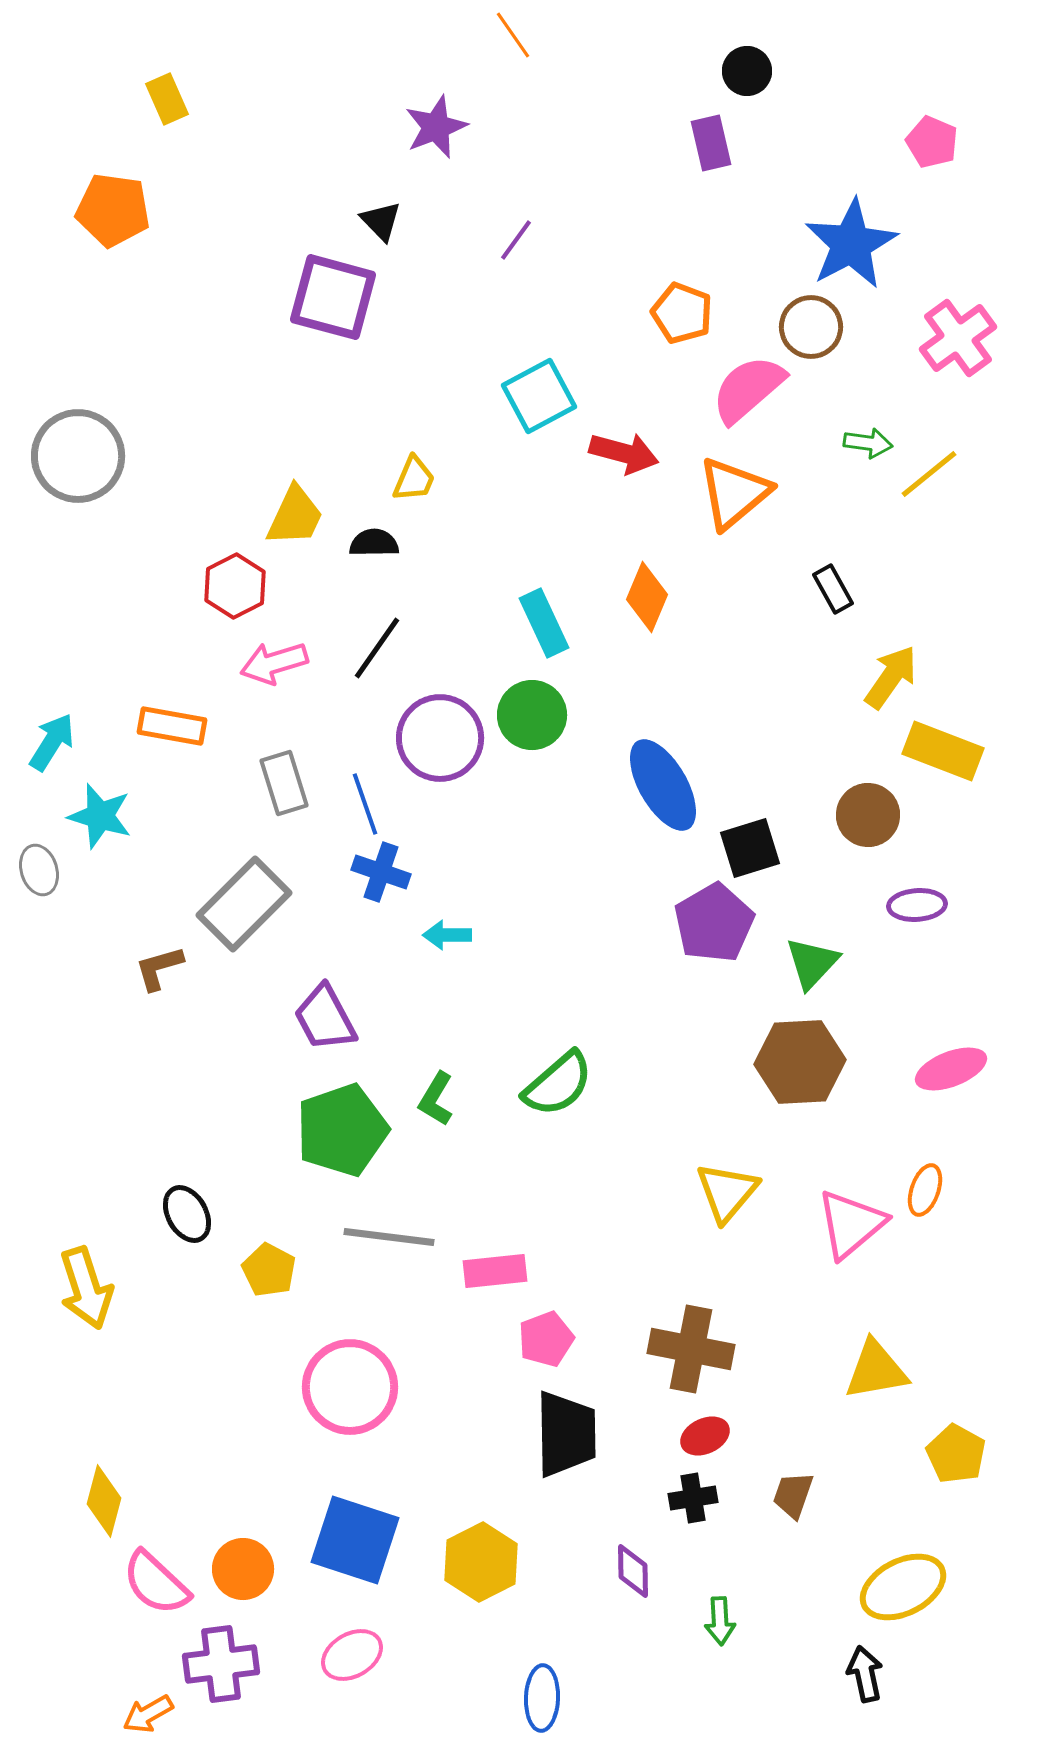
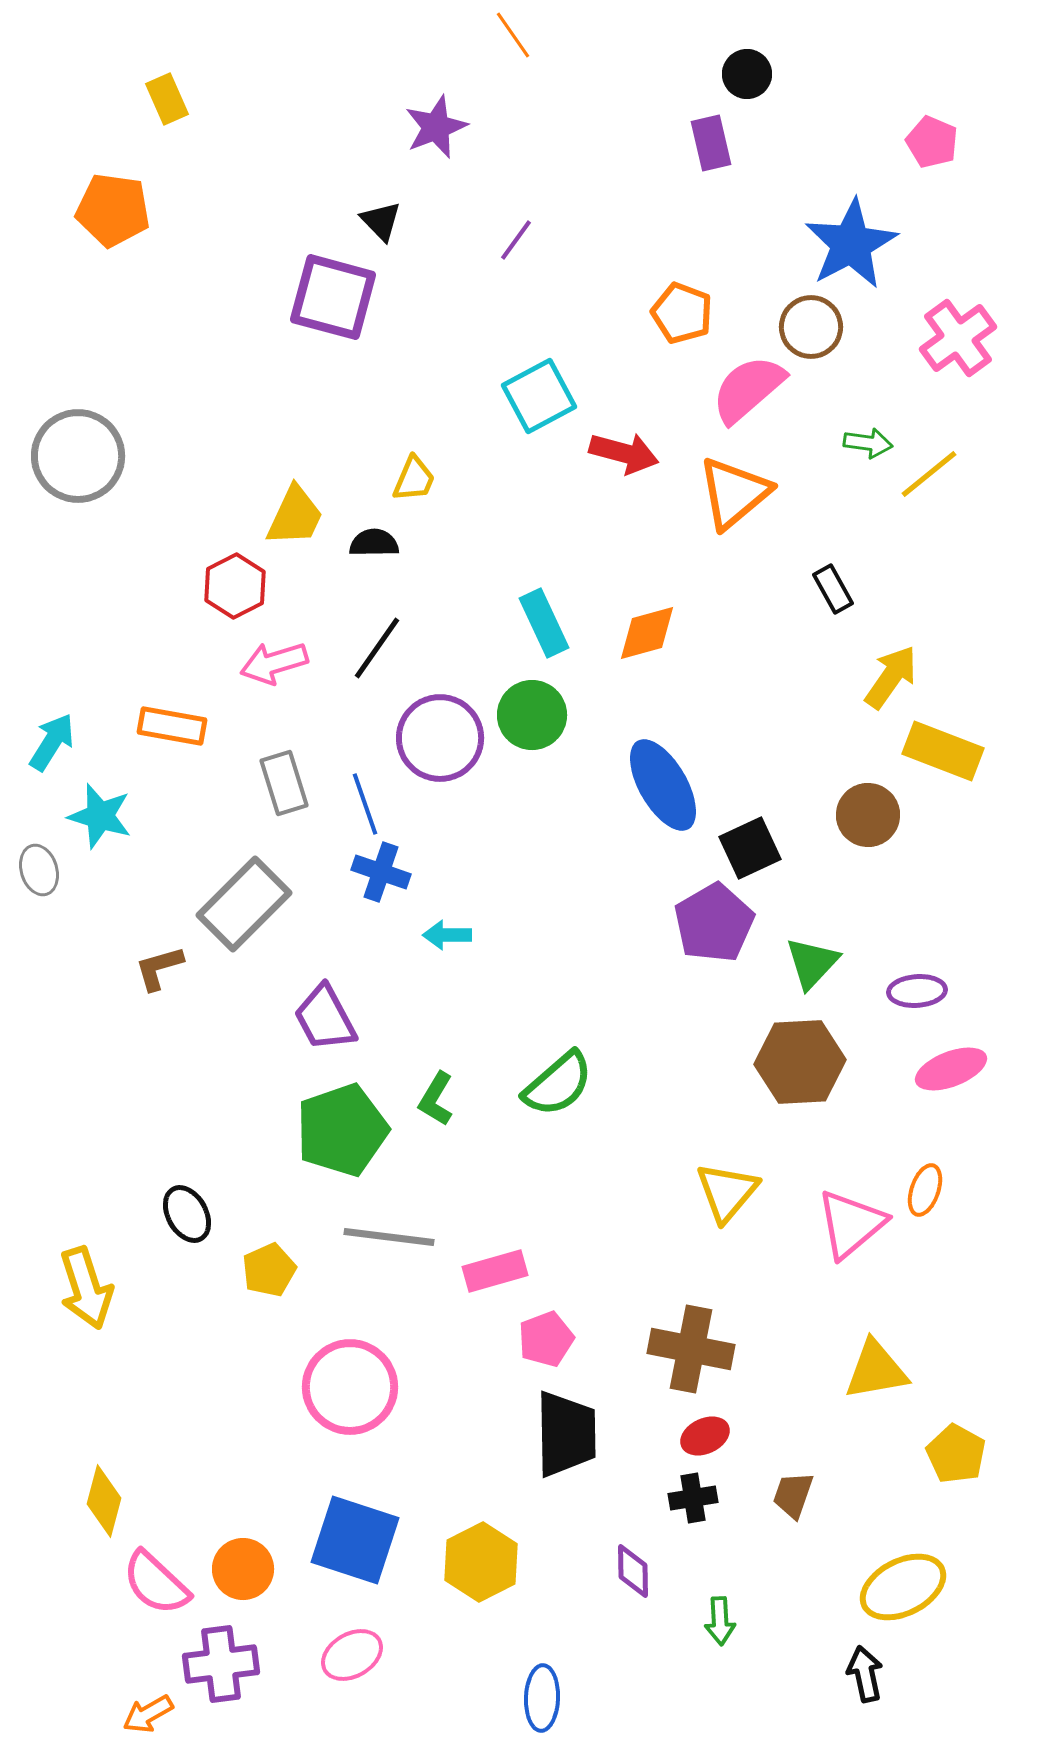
black circle at (747, 71): moved 3 px down
orange diamond at (647, 597): moved 36 px down; rotated 52 degrees clockwise
black square at (750, 848): rotated 8 degrees counterclockwise
purple ellipse at (917, 905): moved 86 px down
yellow pentagon at (269, 1270): rotated 20 degrees clockwise
pink rectangle at (495, 1271): rotated 10 degrees counterclockwise
